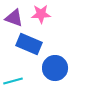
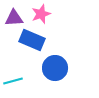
pink star: rotated 18 degrees counterclockwise
purple triangle: rotated 24 degrees counterclockwise
blue rectangle: moved 3 px right, 4 px up
